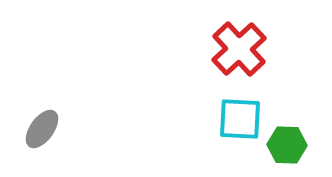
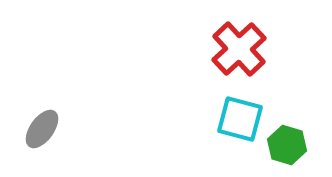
cyan square: rotated 12 degrees clockwise
green hexagon: rotated 15 degrees clockwise
